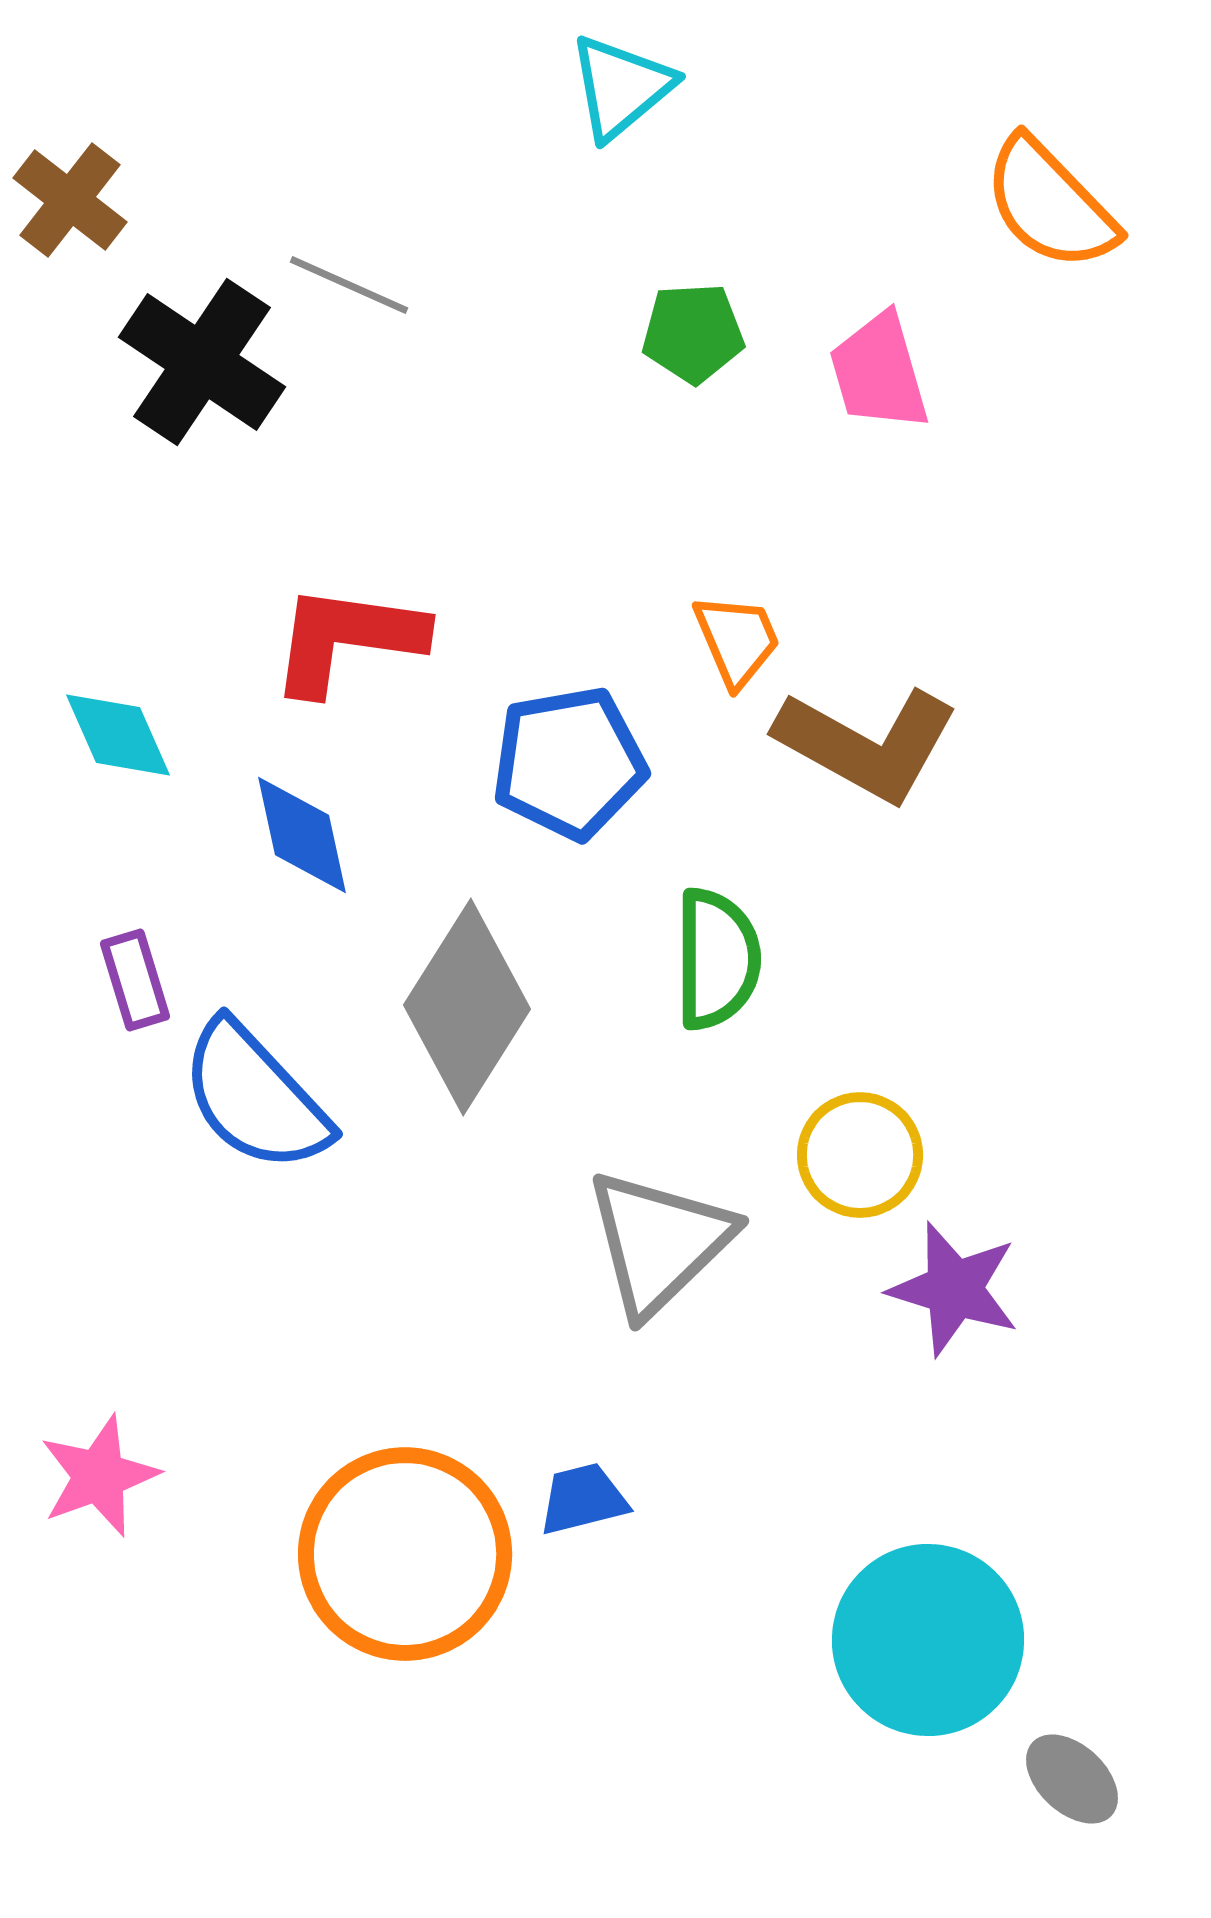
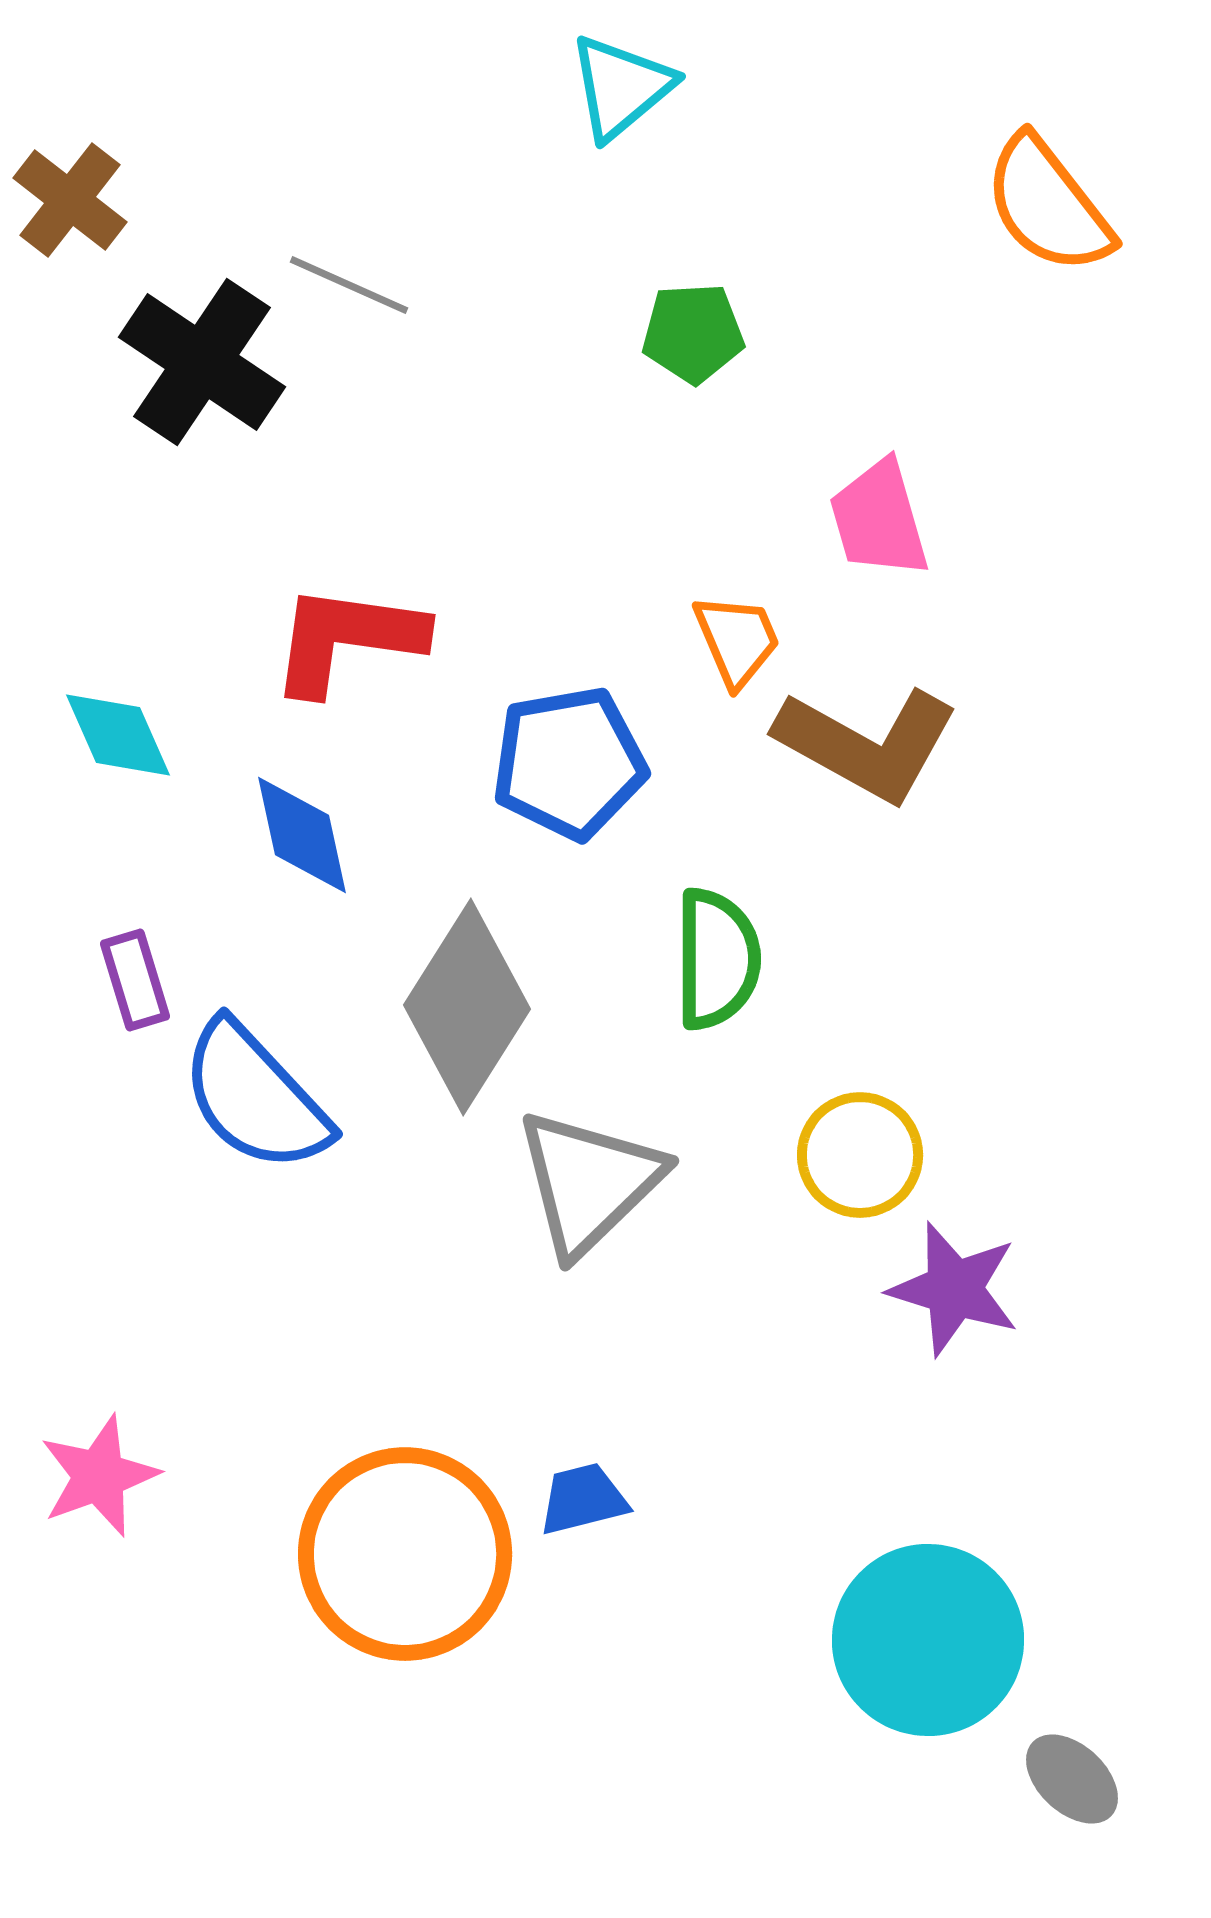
orange semicircle: moved 2 px left, 1 px down; rotated 6 degrees clockwise
pink trapezoid: moved 147 px down
gray triangle: moved 70 px left, 60 px up
